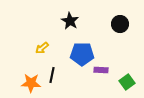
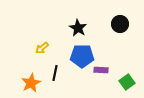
black star: moved 8 px right, 7 px down
blue pentagon: moved 2 px down
black line: moved 3 px right, 2 px up
orange star: rotated 30 degrees counterclockwise
